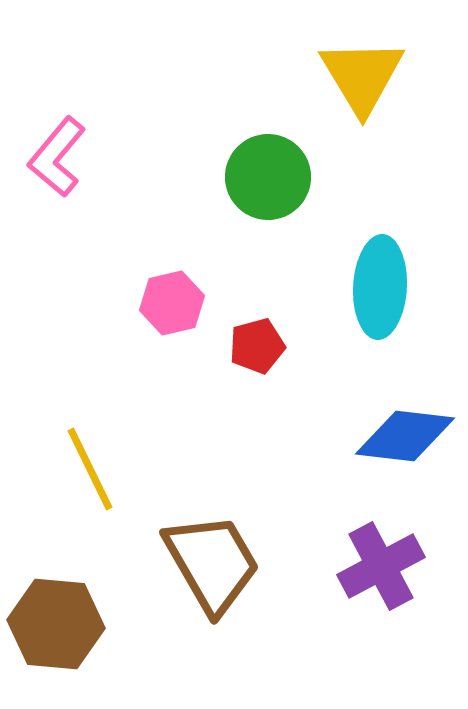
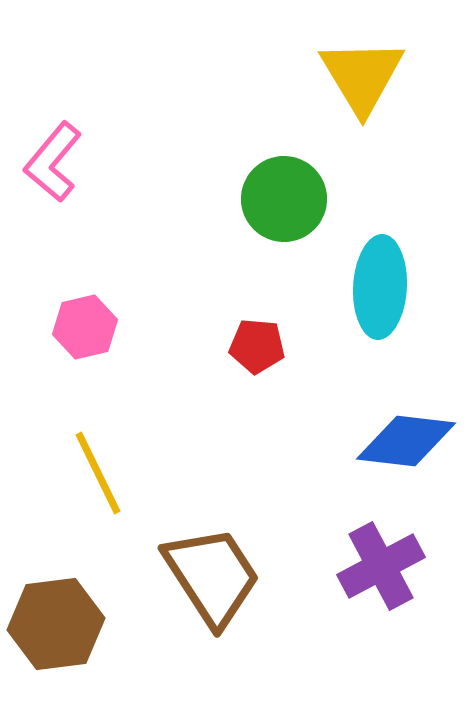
pink L-shape: moved 4 px left, 5 px down
green circle: moved 16 px right, 22 px down
pink hexagon: moved 87 px left, 24 px down
red pentagon: rotated 20 degrees clockwise
blue diamond: moved 1 px right, 5 px down
yellow line: moved 8 px right, 4 px down
brown trapezoid: moved 13 px down; rotated 3 degrees counterclockwise
brown hexagon: rotated 12 degrees counterclockwise
